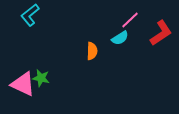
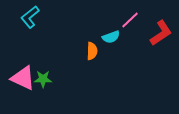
cyan L-shape: moved 2 px down
cyan semicircle: moved 9 px left, 1 px up; rotated 12 degrees clockwise
green star: moved 2 px right, 1 px down; rotated 12 degrees counterclockwise
pink triangle: moved 6 px up
